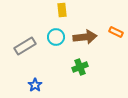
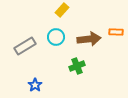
yellow rectangle: rotated 48 degrees clockwise
orange rectangle: rotated 24 degrees counterclockwise
brown arrow: moved 4 px right, 2 px down
green cross: moved 3 px left, 1 px up
